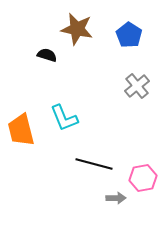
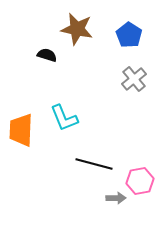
gray cross: moved 3 px left, 7 px up
orange trapezoid: rotated 16 degrees clockwise
pink hexagon: moved 3 px left, 3 px down
